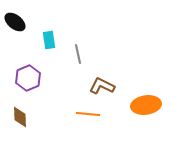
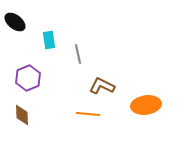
brown diamond: moved 2 px right, 2 px up
